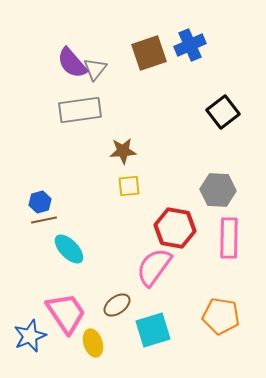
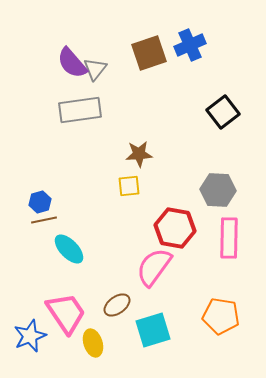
brown star: moved 16 px right, 3 px down
